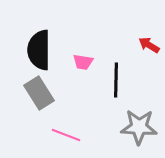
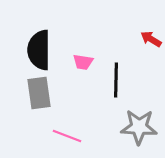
red arrow: moved 2 px right, 6 px up
gray rectangle: rotated 24 degrees clockwise
pink line: moved 1 px right, 1 px down
